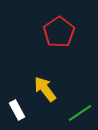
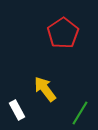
red pentagon: moved 4 px right, 1 px down
green line: rotated 25 degrees counterclockwise
